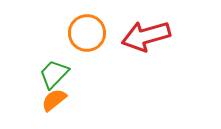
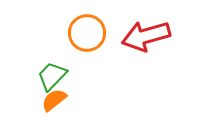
green trapezoid: moved 2 px left, 2 px down
